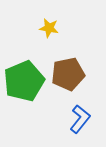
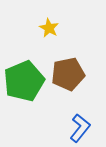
yellow star: rotated 18 degrees clockwise
blue L-shape: moved 9 px down
